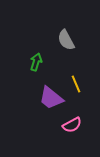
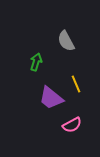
gray semicircle: moved 1 px down
